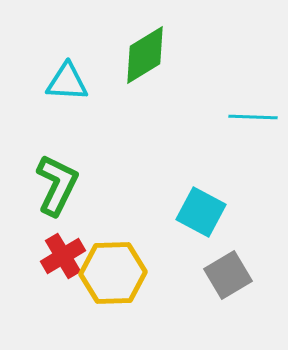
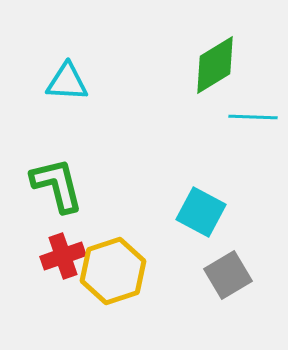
green diamond: moved 70 px right, 10 px down
green L-shape: rotated 40 degrees counterclockwise
red cross: rotated 12 degrees clockwise
yellow hexagon: moved 2 px up; rotated 16 degrees counterclockwise
